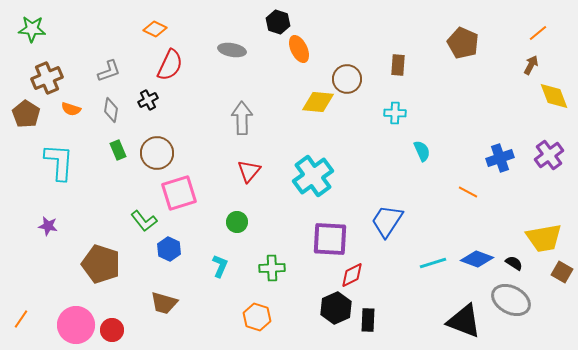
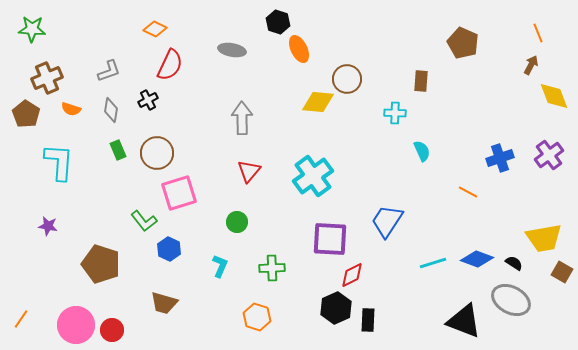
orange line at (538, 33): rotated 72 degrees counterclockwise
brown rectangle at (398, 65): moved 23 px right, 16 px down
